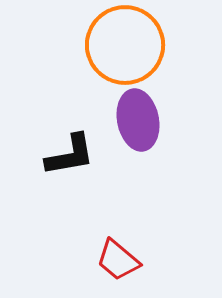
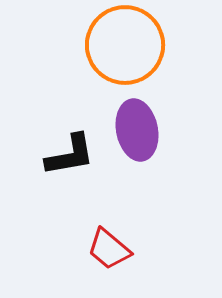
purple ellipse: moved 1 px left, 10 px down
red trapezoid: moved 9 px left, 11 px up
